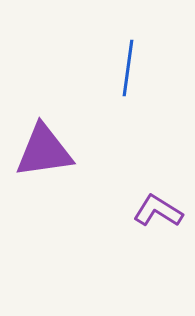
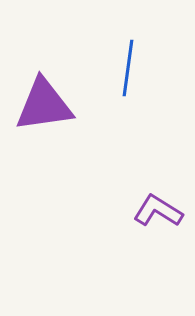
purple triangle: moved 46 px up
